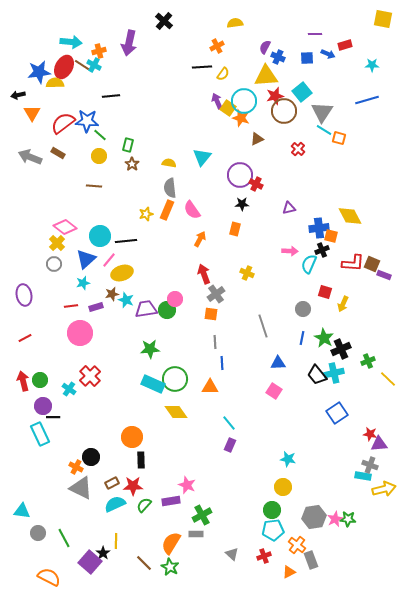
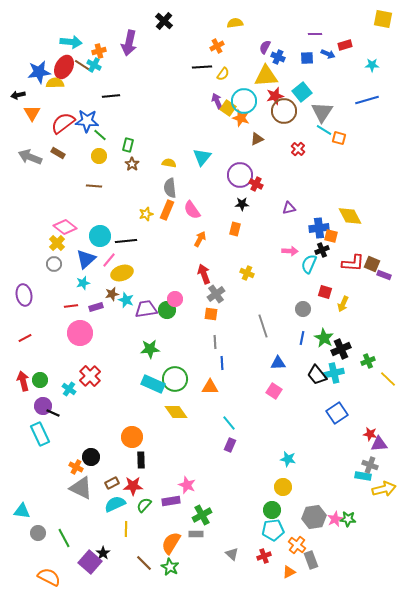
black line at (53, 417): moved 4 px up; rotated 24 degrees clockwise
yellow line at (116, 541): moved 10 px right, 12 px up
